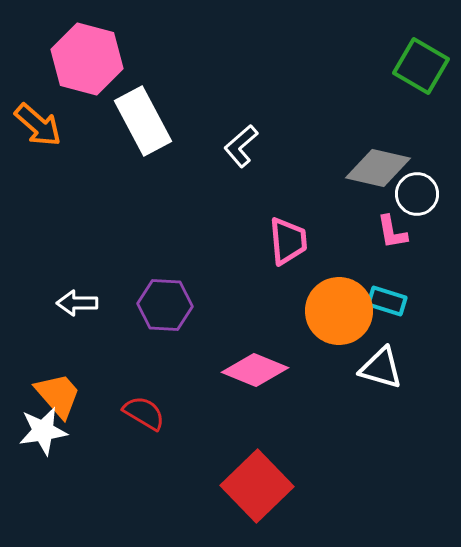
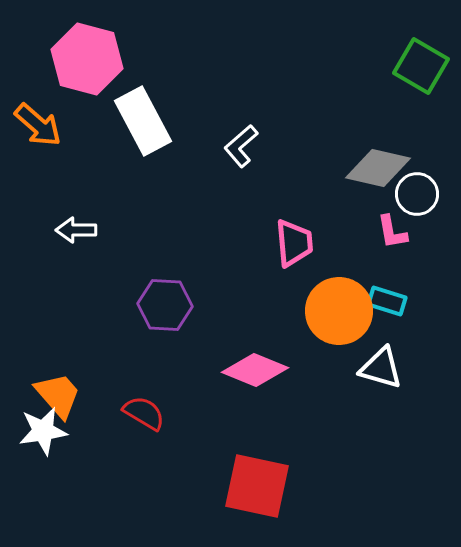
pink trapezoid: moved 6 px right, 2 px down
white arrow: moved 1 px left, 73 px up
red square: rotated 34 degrees counterclockwise
